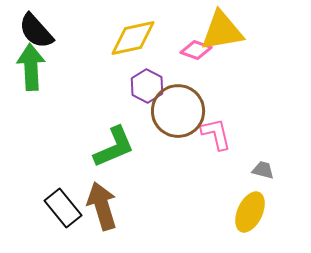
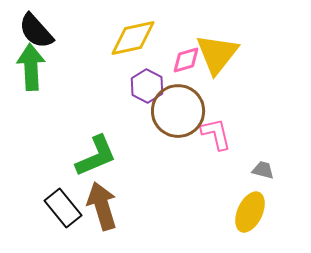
yellow triangle: moved 5 px left, 23 px down; rotated 42 degrees counterclockwise
pink diamond: moved 10 px left, 10 px down; rotated 36 degrees counterclockwise
green L-shape: moved 18 px left, 9 px down
